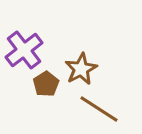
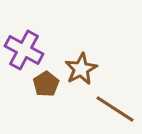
purple cross: rotated 24 degrees counterclockwise
brown line: moved 16 px right
